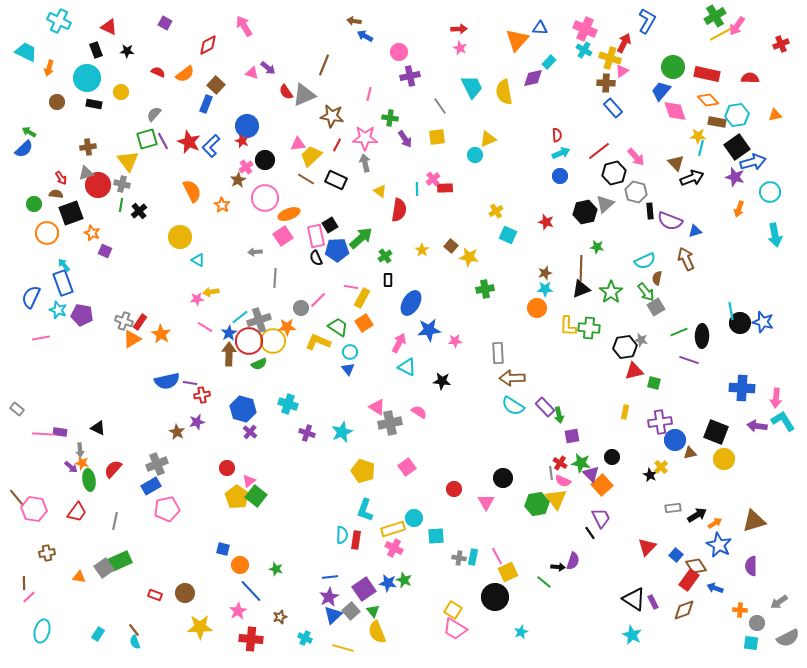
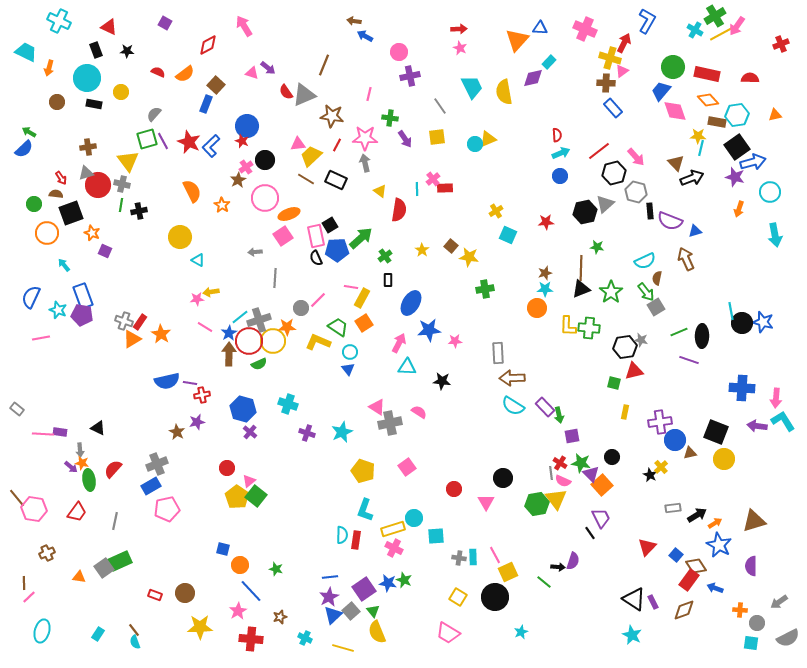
cyan cross at (584, 50): moved 111 px right, 20 px up
cyan circle at (475, 155): moved 11 px up
black cross at (139, 211): rotated 28 degrees clockwise
red star at (546, 222): rotated 21 degrees counterclockwise
blue rectangle at (63, 283): moved 20 px right, 13 px down
black circle at (740, 323): moved 2 px right
cyan triangle at (407, 367): rotated 24 degrees counterclockwise
green square at (654, 383): moved 40 px left
brown cross at (47, 553): rotated 14 degrees counterclockwise
pink line at (497, 556): moved 2 px left, 1 px up
cyan rectangle at (473, 557): rotated 14 degrees counterclockwise
yellow square at (453, 610): moved 5 px right, 13 px up
pink trapezoid at (455, 629): moved 7 px left, 4 px down
